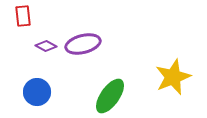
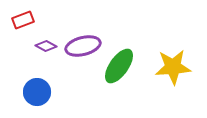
red rectangle: moved 4 px down; rotated 75 degrees clockwise
purple ellipse: moved 2 px down
yellow star: moved 10 px up; rotated 18 degrees clockwise
green ellipse: moved 9 px right, 30 px up
